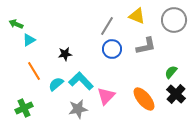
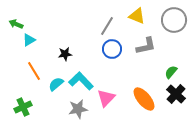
pink triangle: moved 2 px down
green cross: moved 1 px left, 1 px up
